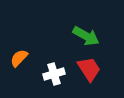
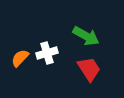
orange semicircle: moved 1 px right
white cross: moved 7 px left, 21 px up
